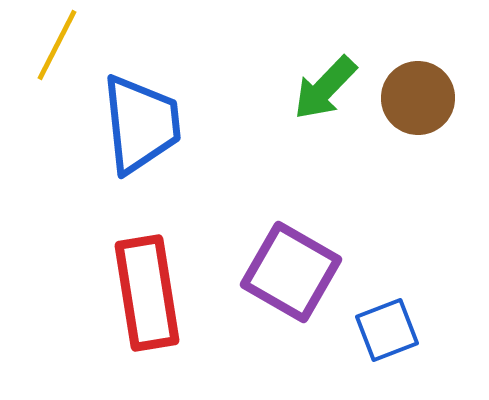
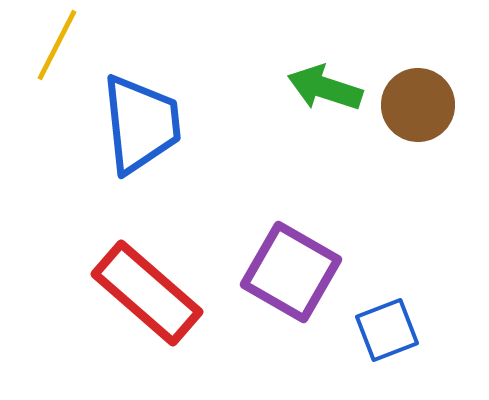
green arrow: rotated 64 degrees clockwise
brown circle: moved 7 px down
red rectangle: rotated 40 degrees counterclockwise
